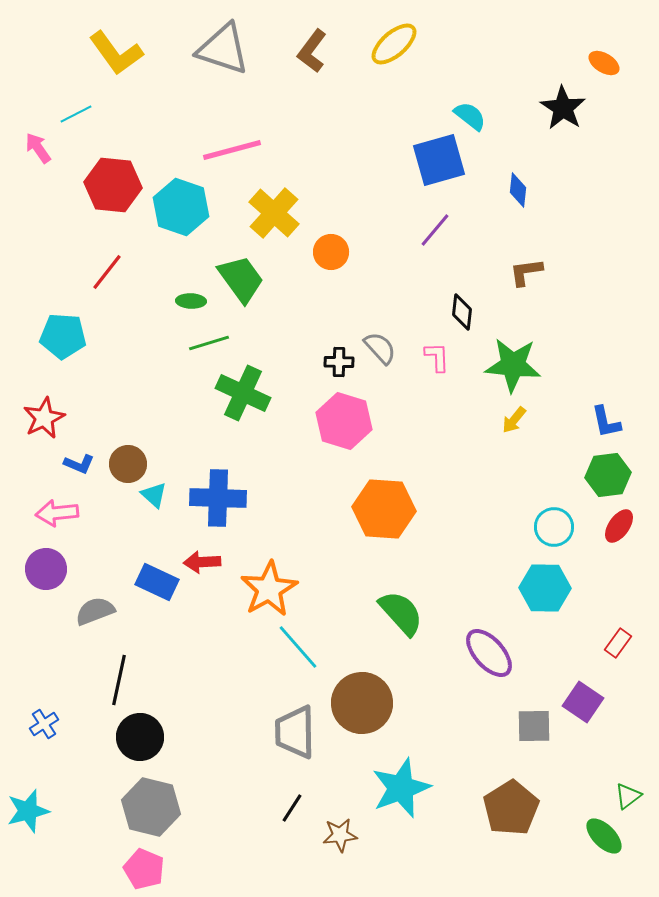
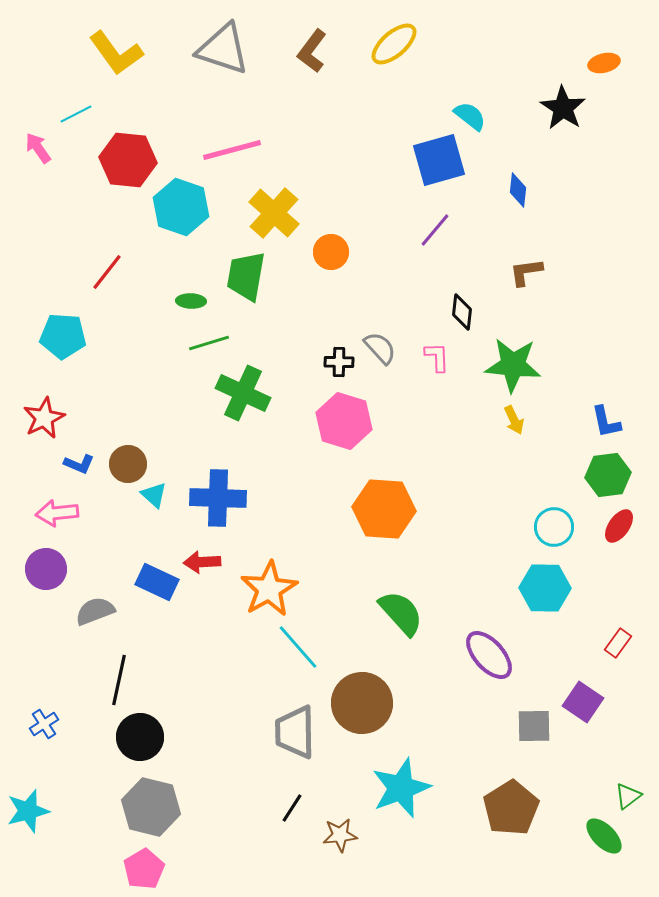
orange ellipse at (604, 63): rotated 44 degrees counterclockwise
red hexagon at (113, 185): moved 15 px right, 25 px up
green trapezoid at (241, 279): moved 5 px right, 3 px up; rotated 134 degrees counterclockwise
yellow arrow at (514, 420): rotated 64 degrees counterclockwise
purple ellipse at (489, 653): moved 2 px down
pink pentagon at (144, 869): rotated 18 degrees clockwise
